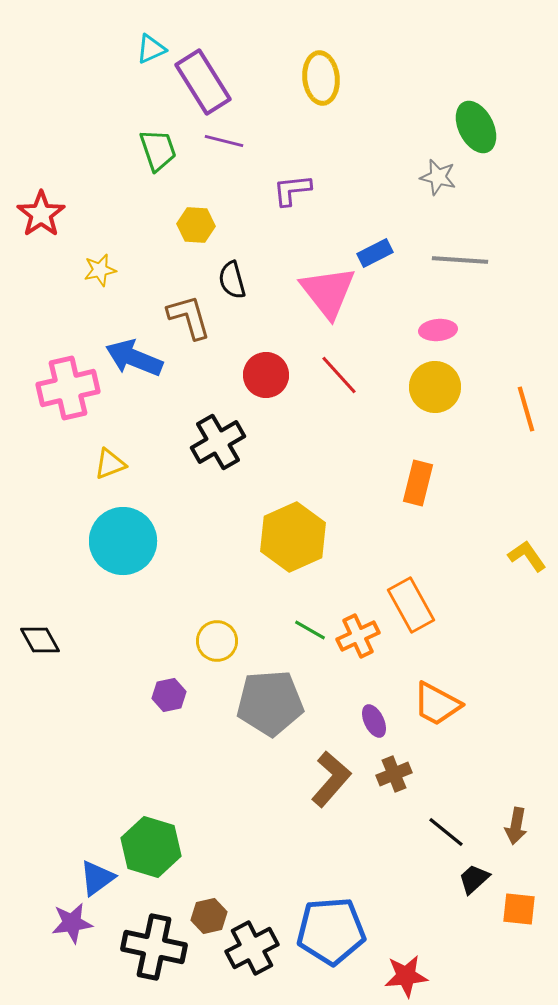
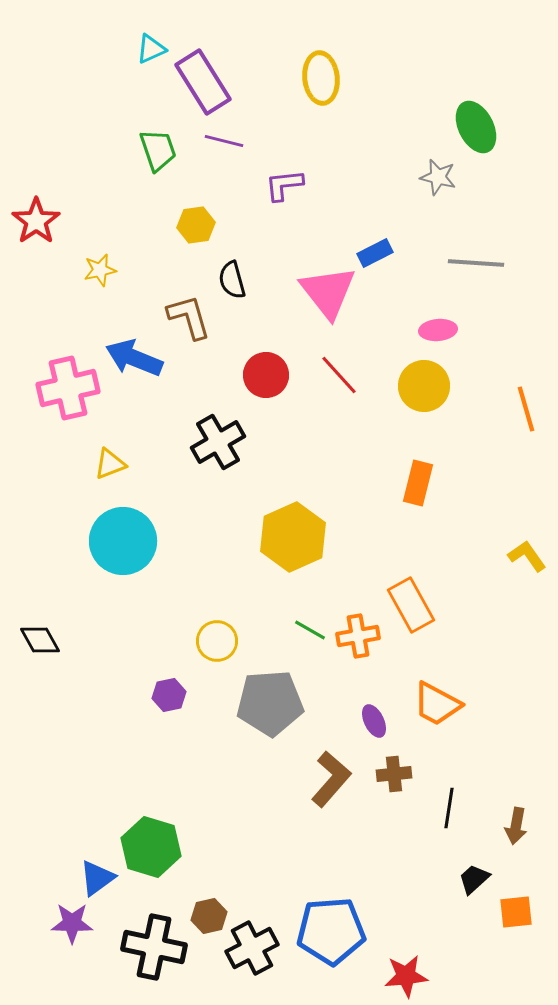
purple L-shape at (292, 190): moved 8 px left, 5 px up
red star at (41, 214): moved 5 px left, 7 px down
yellow hexagon at (196, 225): rotated 12 degrees counterclockwise
gray line at (460, 260): moved 16 px right, 3 px down
yellow circle at (435, 387): moved 11 px left, 1 px up
orange cross at (358, 636): rotated 15 degrees clockwise
brown cross at (394, 774): rotated 16 degrees clockwise
black line at (446, 832): moved 3 px right, 24 px up; rotated 60 degrees clockwise
orange square at (519, 909): moved 3 px left, 3 px down; rotated 12 degrees counterclockwise
purple star at (72, 923): rotated 9 degrees clockwise
